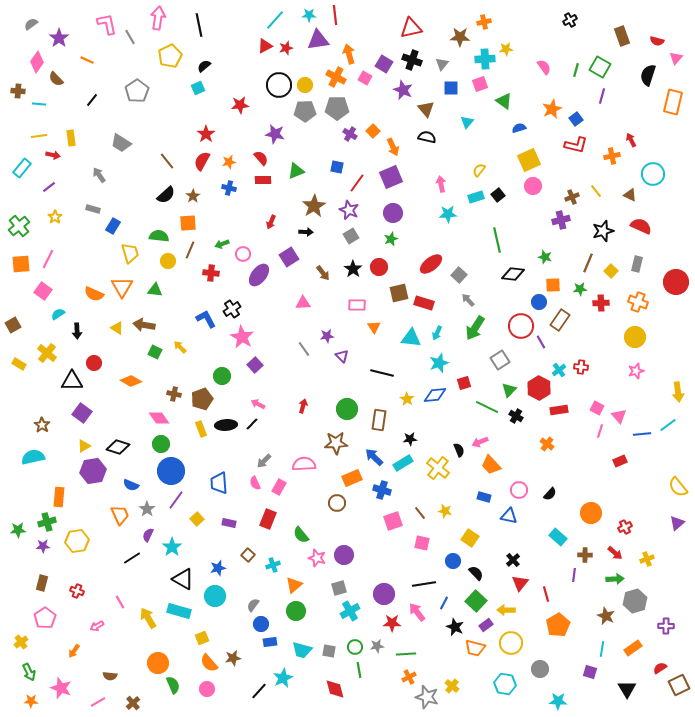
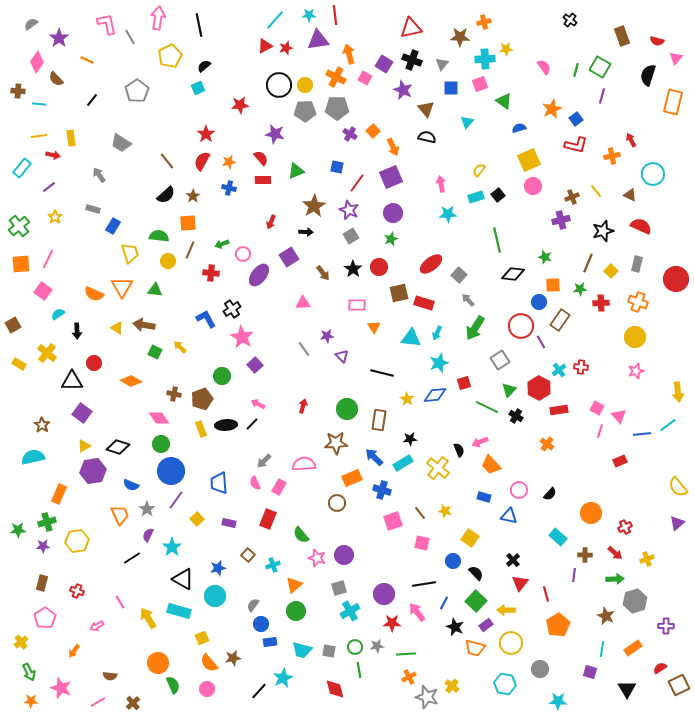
black cross at (570, 20): rotated 24 degrees counterclockwise
red circle at (676, 282): moved 3 px up
orange rectangle at (59, 497): moved 3 px up; rotated 18 degrees clockwise
